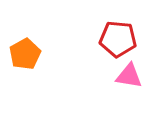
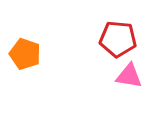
orange pentagon: rotated 24 degrees counterclockwise
